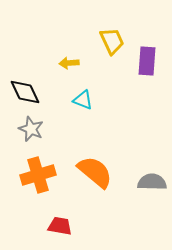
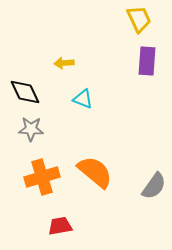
yellow trapezoid: moved 27 px right, 22 px up
yellow arrow: moved 5 px left
cyan triangle: moved 1 px up
gray star: rotated 20 degrees counterclockwise
orange cross: moved 4 px right, 2 px down
gray semicircle: moved 2 px right, 4 px down; rotated 124 degrees clockwise
red trapezoid: rotated 20 degrees counterclockwise
